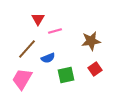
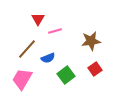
green square: rotated 24 degrees counterclockwise
